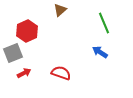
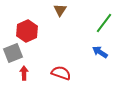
brown triangle: rotated 16 degrees counterclockwise
green line: rotated 60 degrees clockwise
red arrow: rotated 64 degrees counterclockwise
